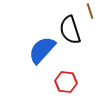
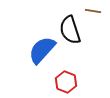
brown line: moved 3 px right; rotated 63 degrees counterclockwise
red hexagon: rotated 15 degrees clockwise
